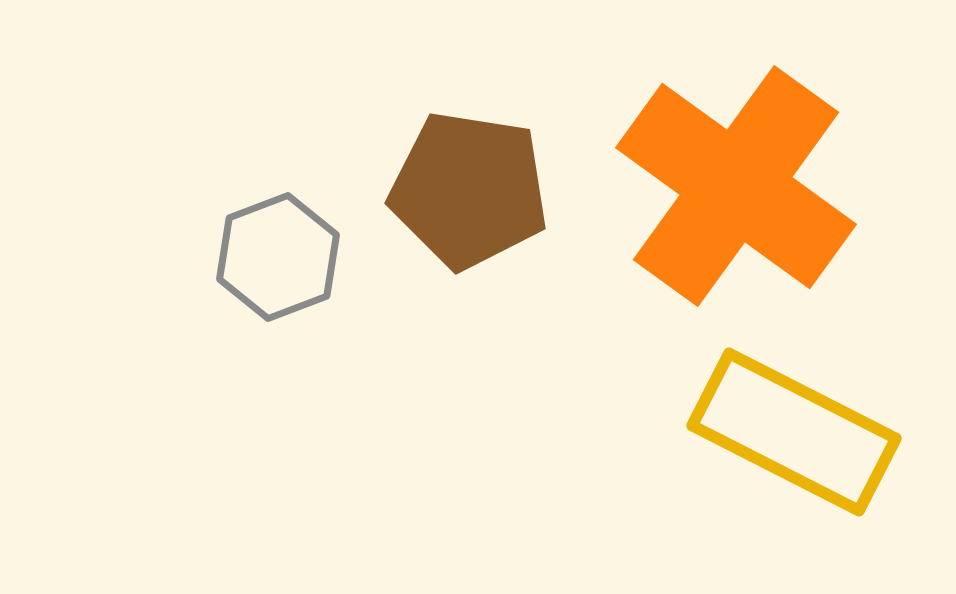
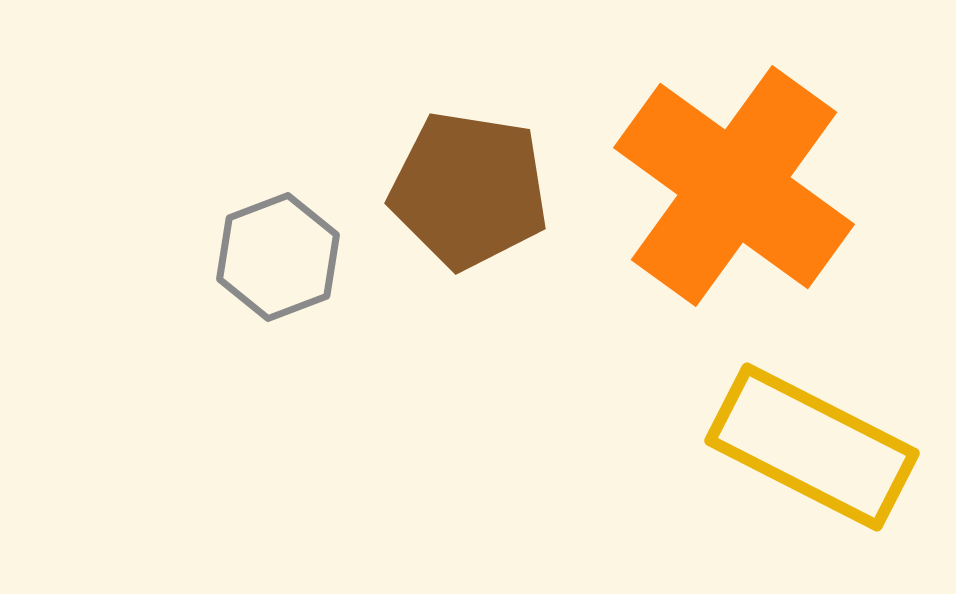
orange cross: moved 2 px left
yellow rectangle: moved 18 px right, 15 px down
